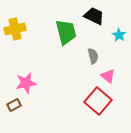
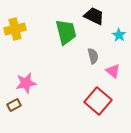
pink triangle: moved 5 px right, 5 px up
